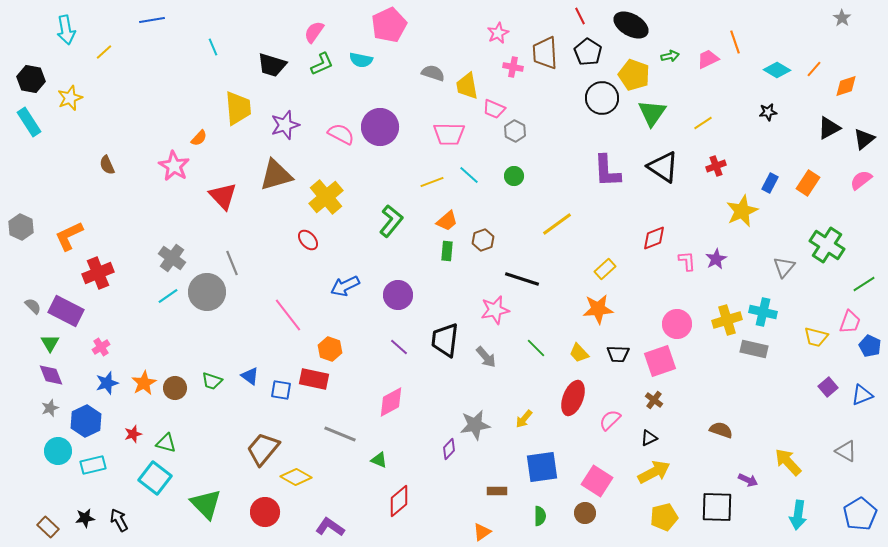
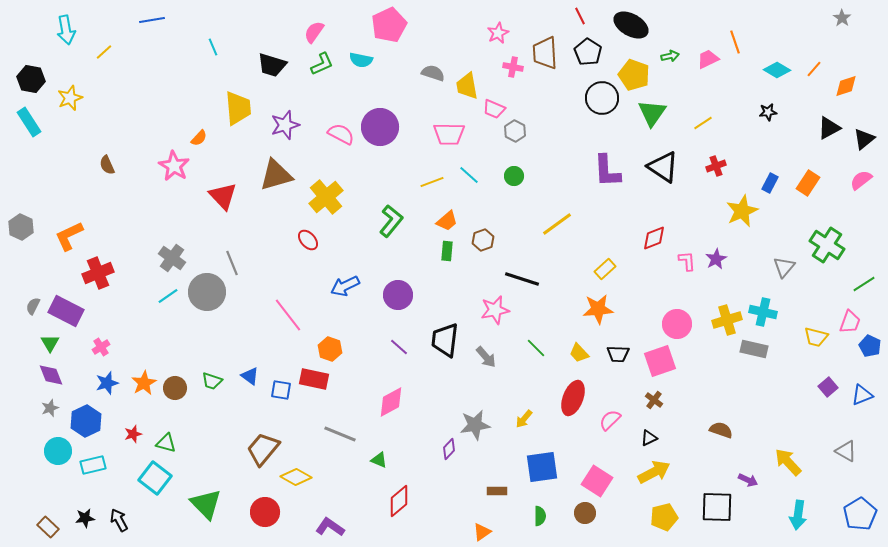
gray semicircle at (33, 306): rotated 108 degrees counterclockwise
